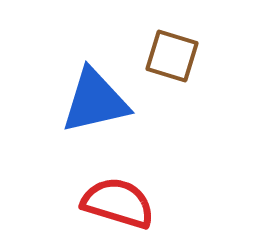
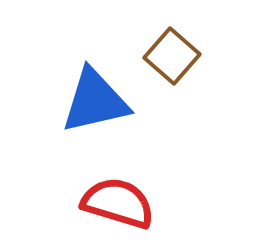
brown square: rotated 24 degrees clockwise
